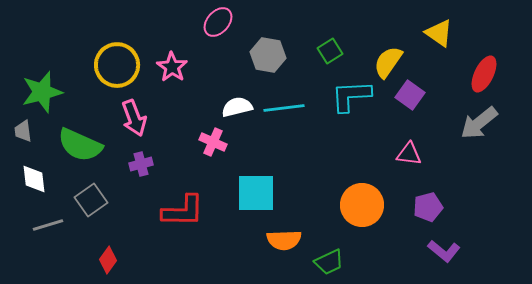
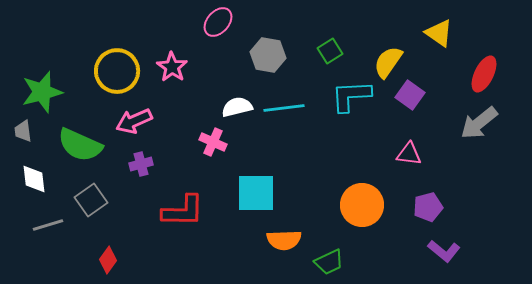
yellow circle: moved 6 px down
pink arrow: moved 3 px down; rotated 87 degrees clockwise
